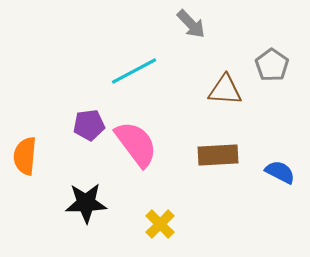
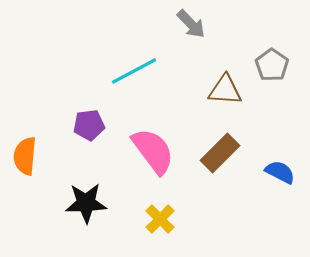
pink semicircle: moved 17 px right, 7 px down
brown rectangle: moved 2 px right, 2 px up; rotated 42 degrees counterclockwise
yellow cross: moved 5 px up
